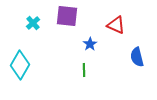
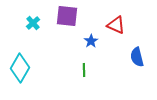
blue star: moved 1 px right, 3 px up
cyan diamond: moved 3 px down
